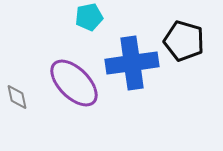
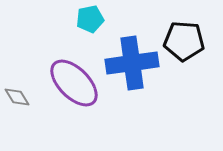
cyan pentagon: moved 1 px right, 2 px down
black pentagon: rotated 12 degrees counterclockwise
gray diamond: rotated 20 degrees counterclockwise
